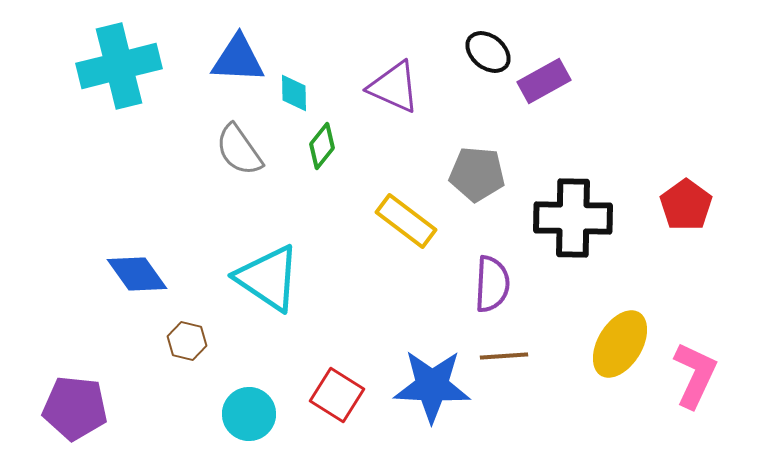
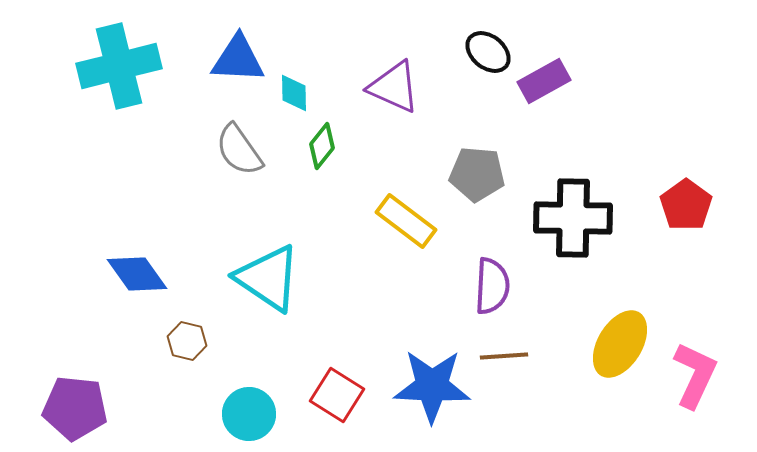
purple semicircle: moved 2 px down
